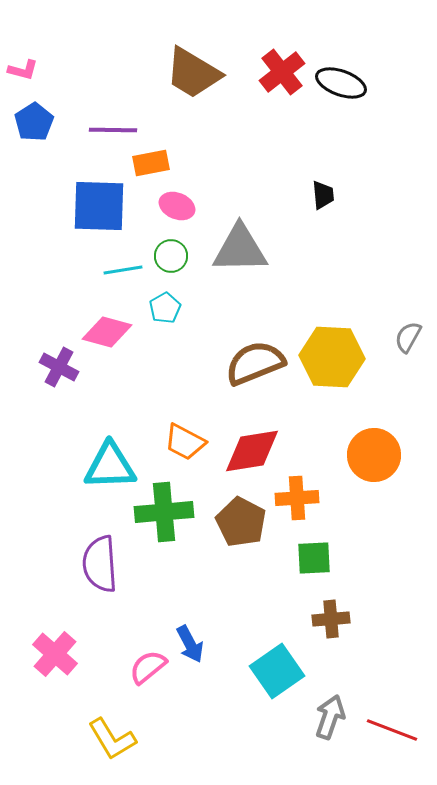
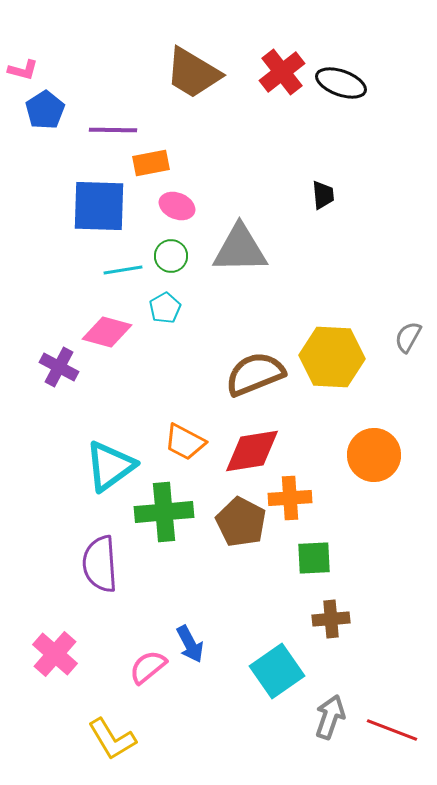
blue pentagon: moved 11 px right, 12 px up
brown semicircle: moved 11 px down
cyan triangle: rotated 34 degrees counterclockwise
orange cross: moved 7 px left
